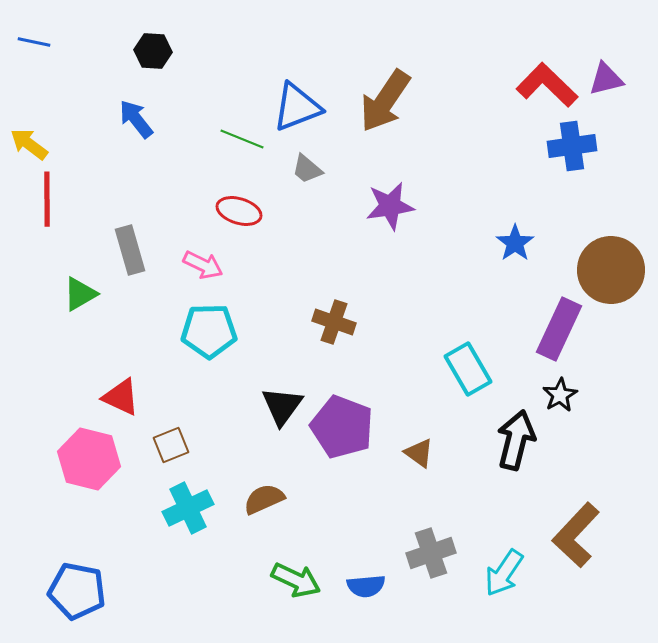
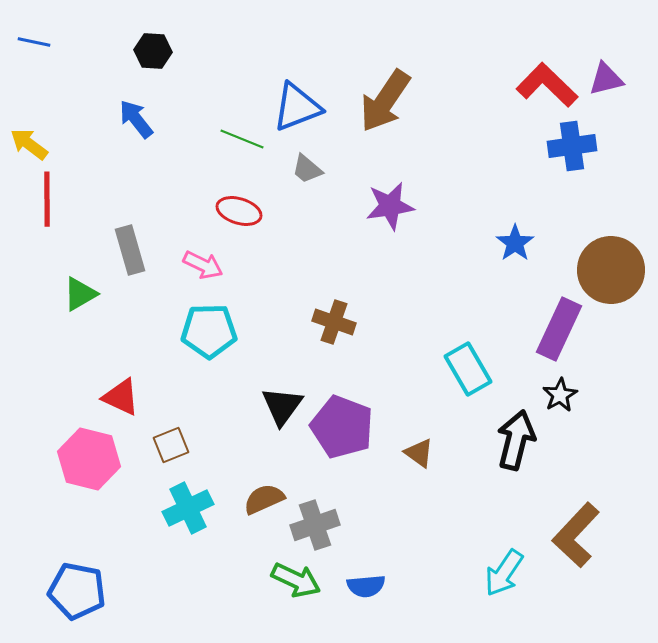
gray cross: moved 116 px left, 28 px up
